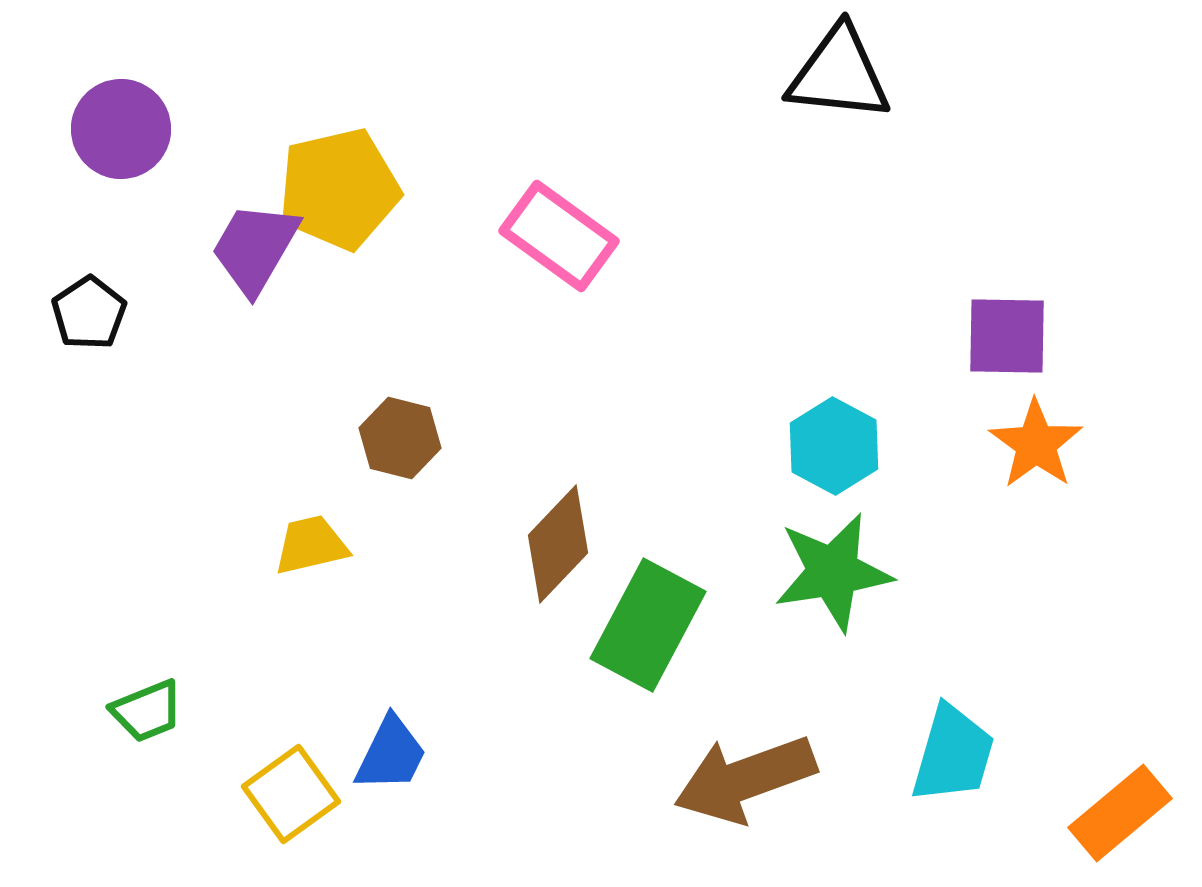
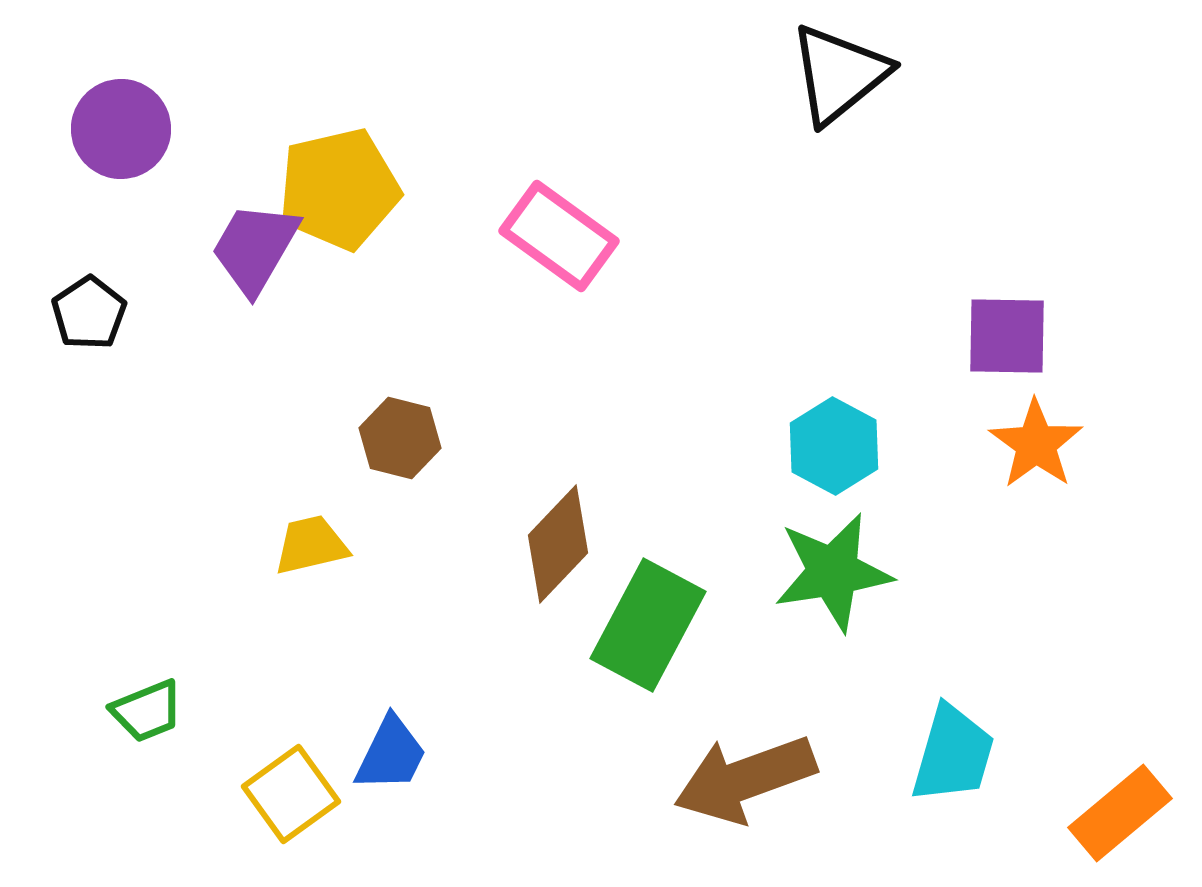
black triangle: rotated 45 degrees counterclockwise
